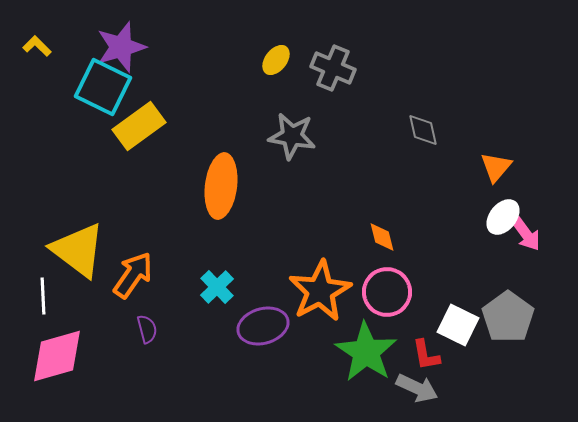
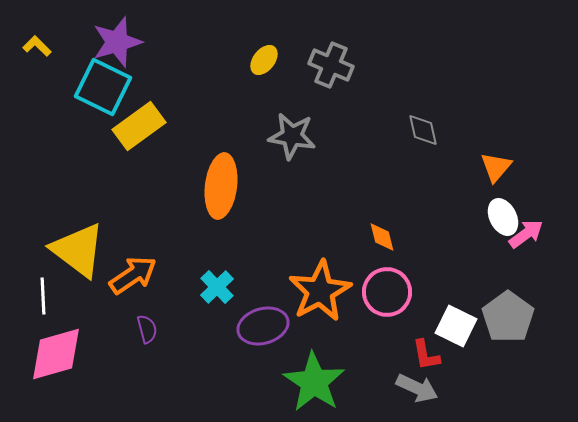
purple star: moved 4 px left, 5 px up
yellow ellipse: moved 12 px left
gray cross: moved 2 px left, 3 px up
white ellipse: rotated 66 degrees counterclockwise
pink arrow: rotated 90 degrees counterclockwise
orange arrow: rotated 21 degrees clockwise
white square: moved 2 px left, 1 px down
green star: moved 52 px left, 30 px down
pink diamond: moved 1 px left, 2 px up
